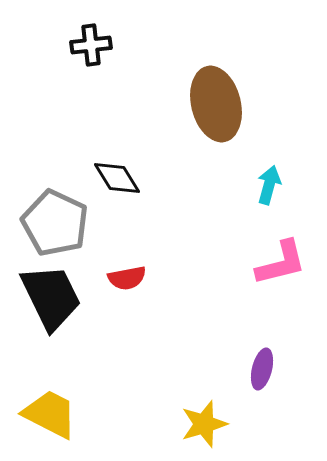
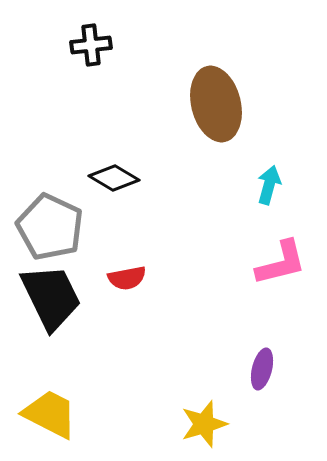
black diamond: moved 3 px left; rotated 27 degrees counterclockwise
gray pentagon: moved 5 px left, 4 px down
